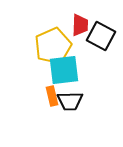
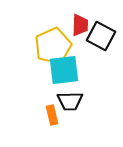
orange rectangle: moved 19 px down
